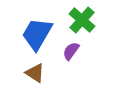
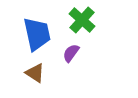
blue trapezoid: rotated 138 degrees clockwise
purple semicircle: moved 2 px down
